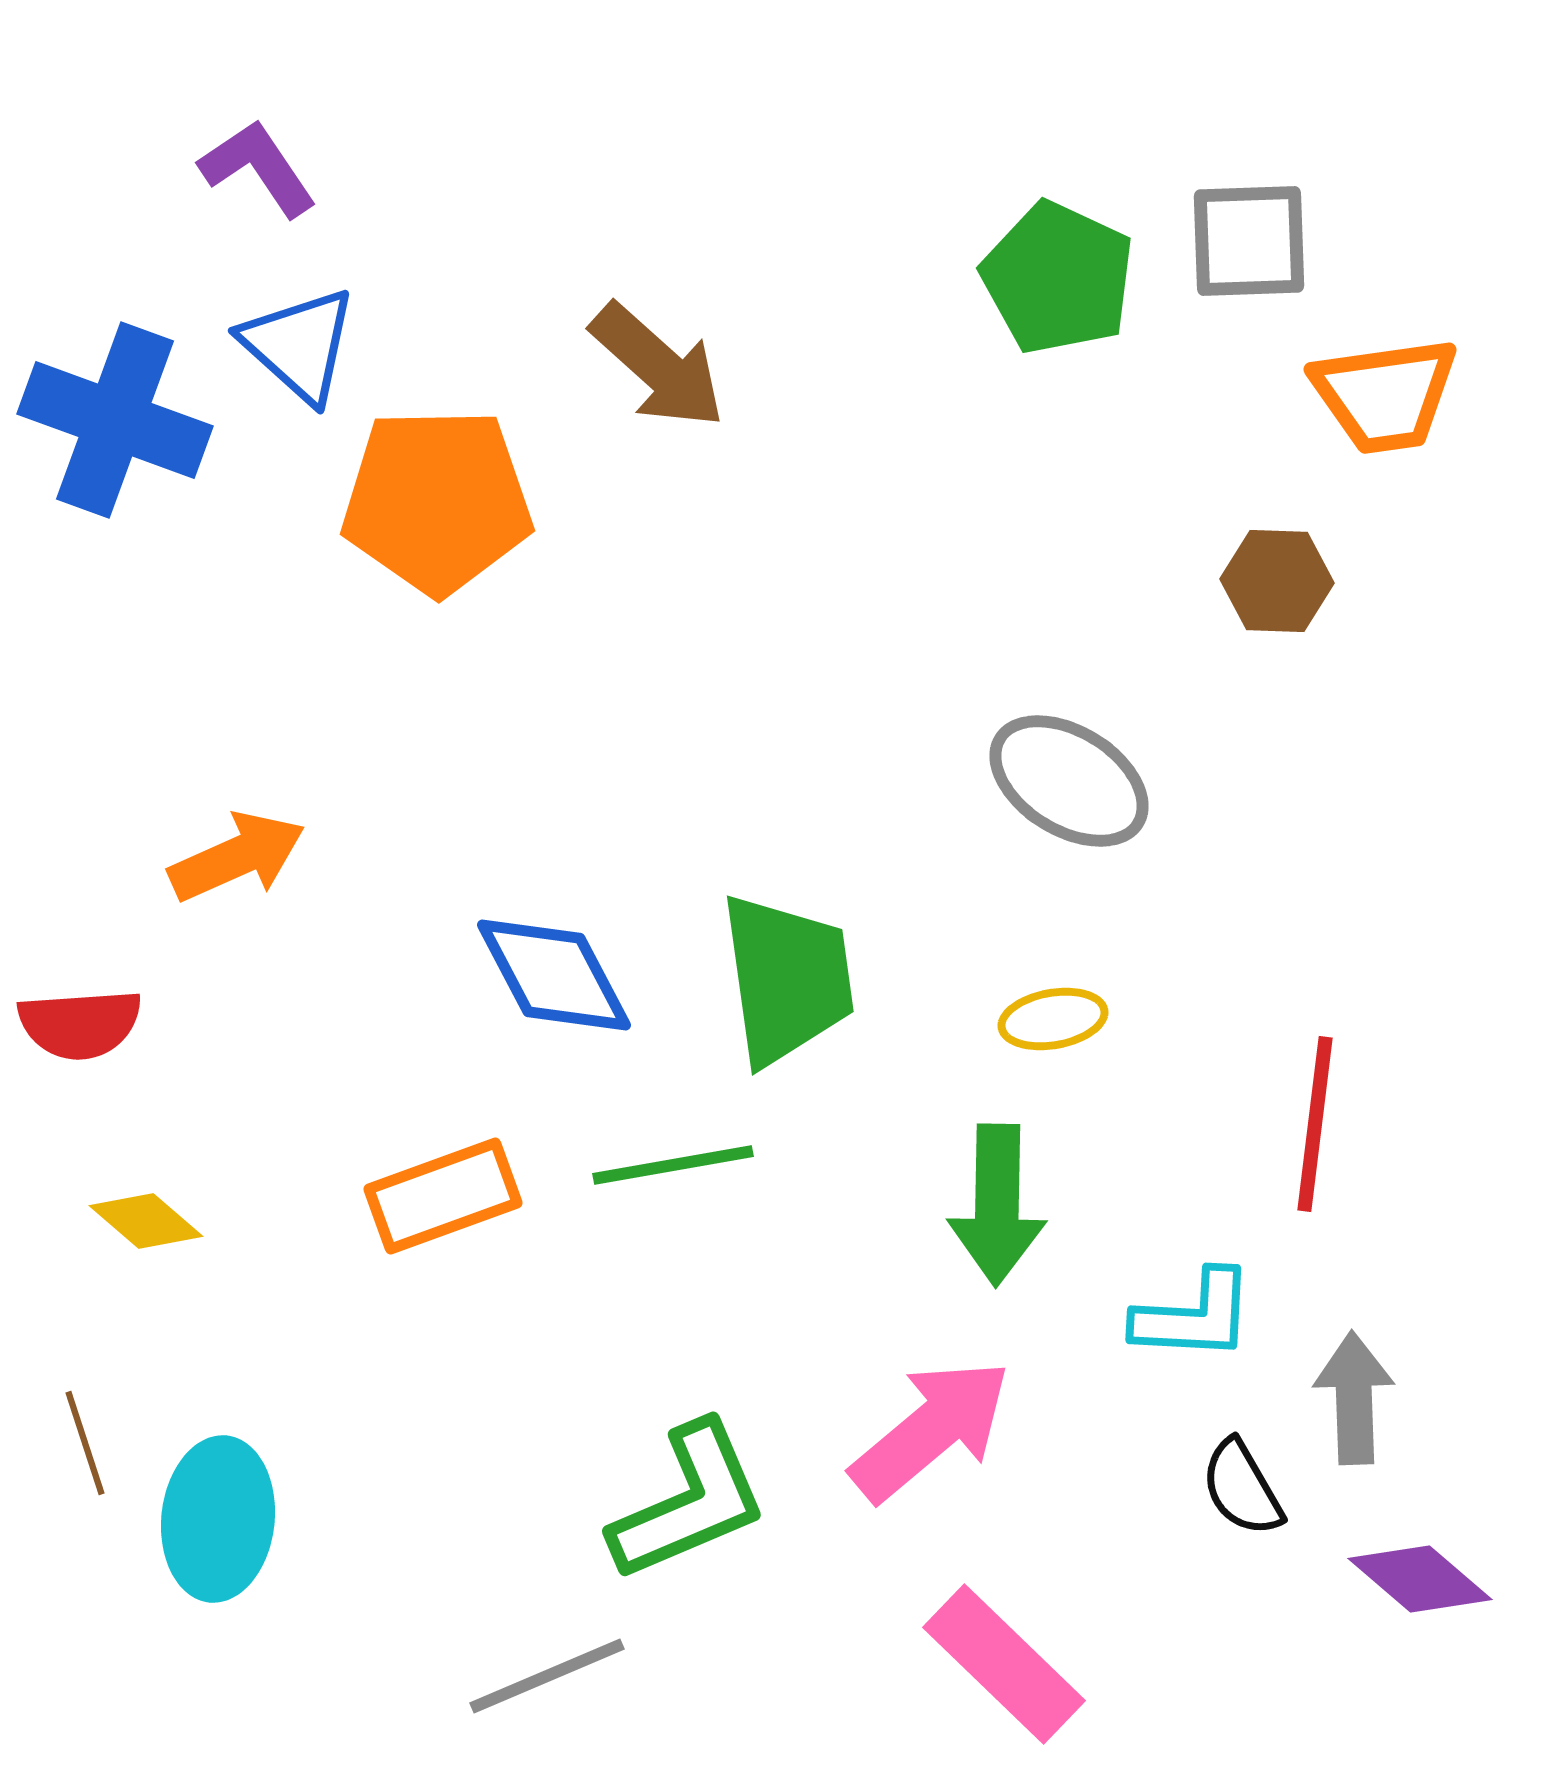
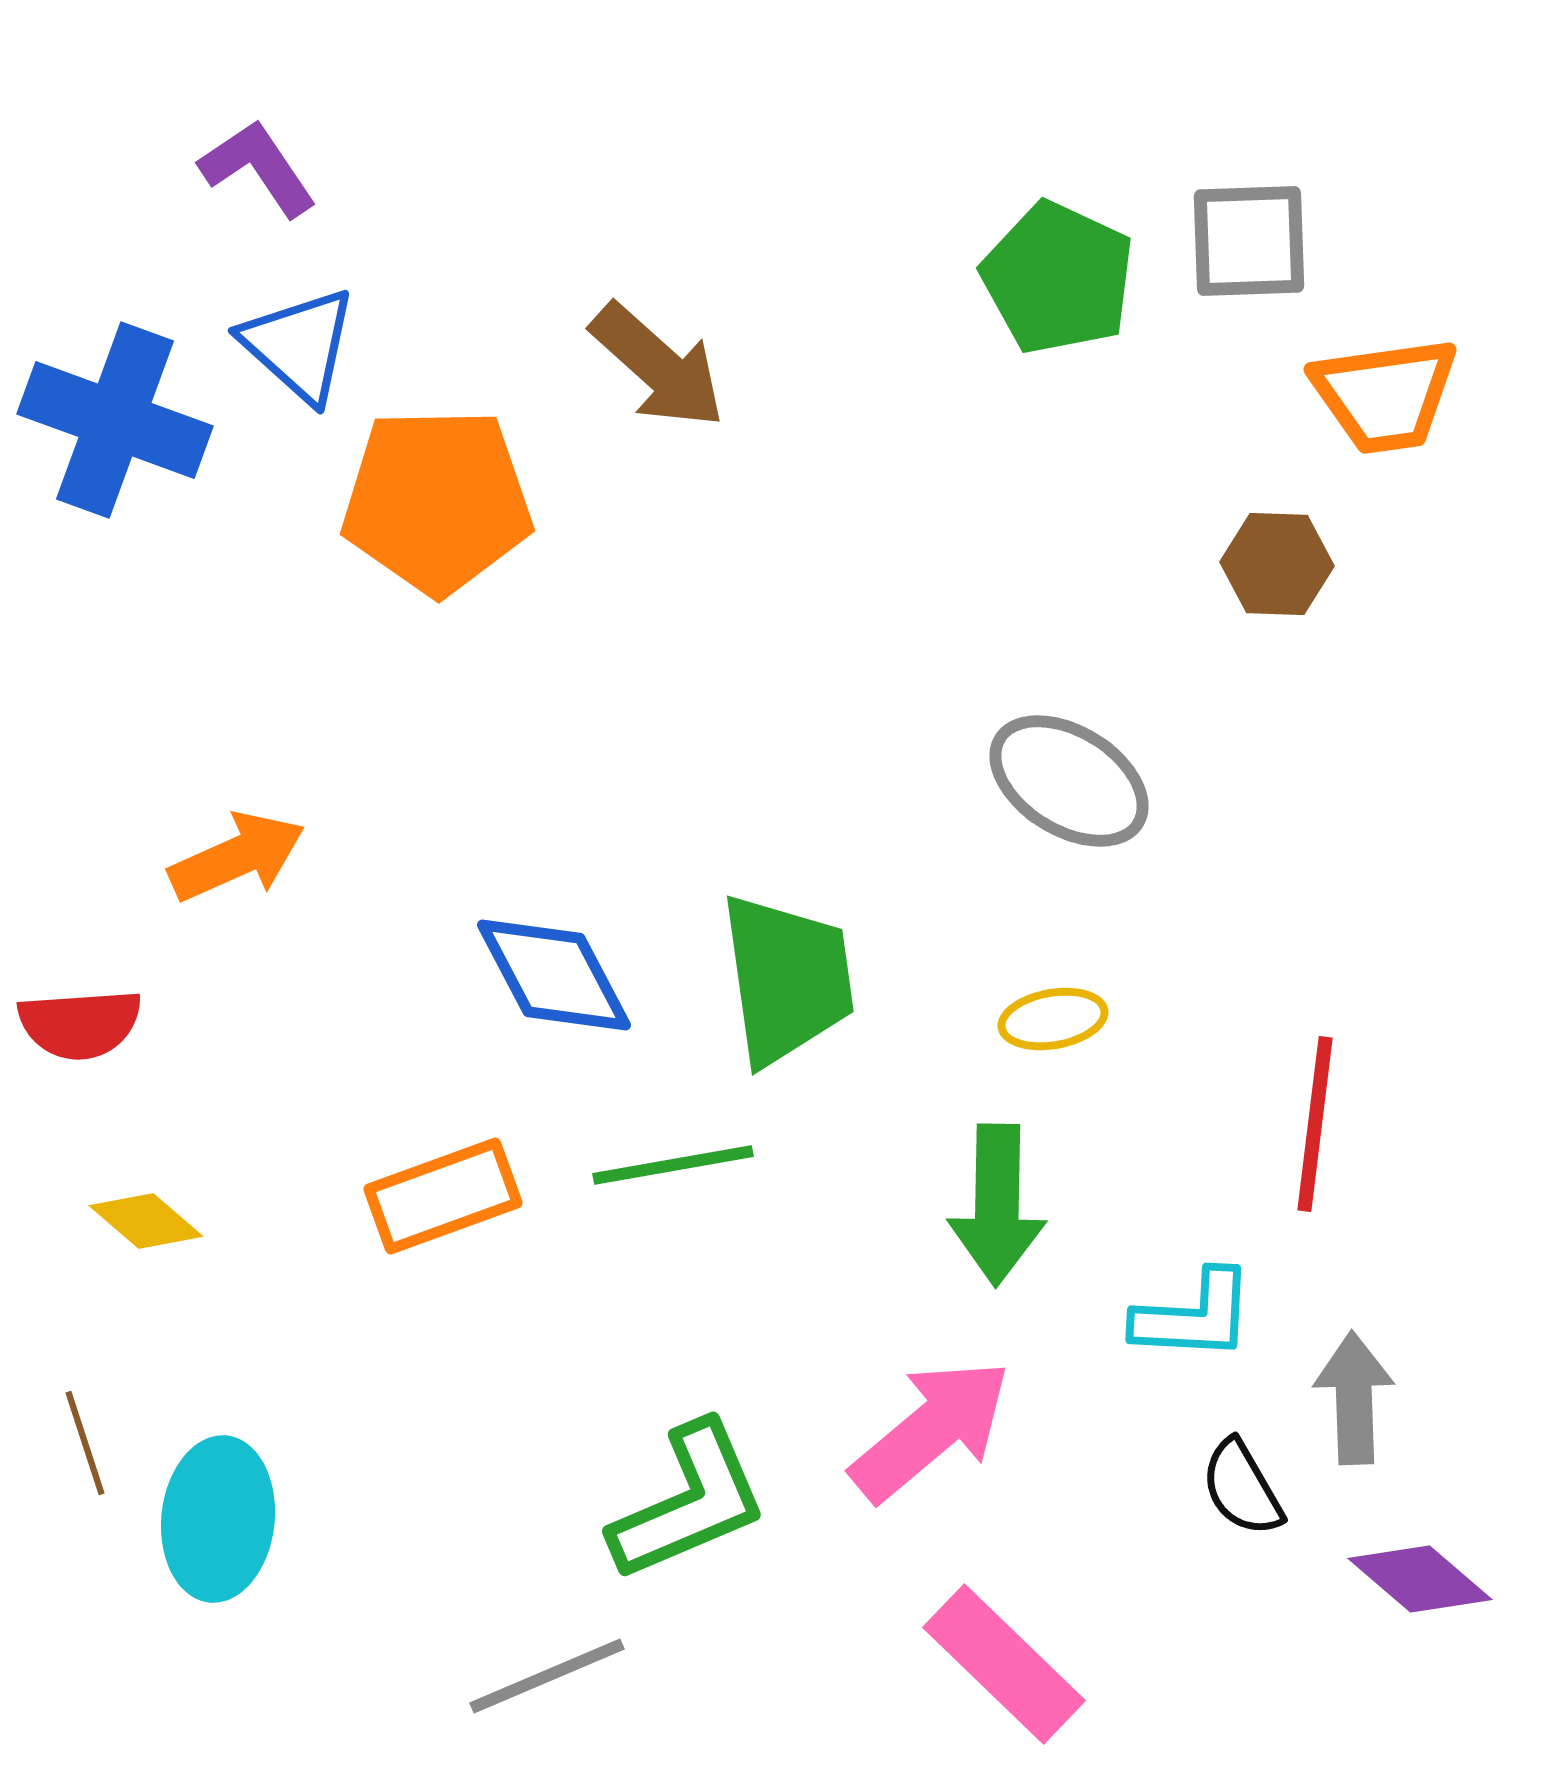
brown hexagon: moved 17 px up
